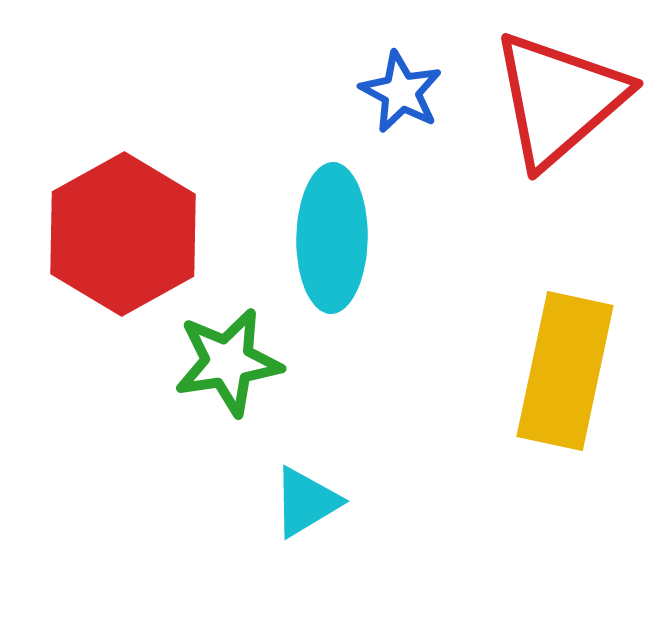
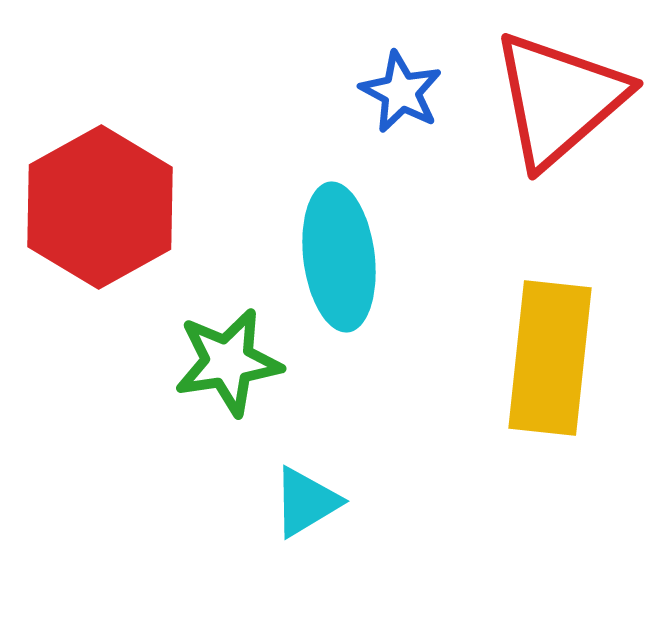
red hexagon: moved 23 px left, 27 px up
cyan ellipse: moved 7 px right, 19 px down; rotated 8 degrees counterclockwise
yellow rectangle: moved 15 px left, 13 px up; rotated 6 degrees counterclockwise
